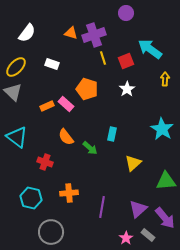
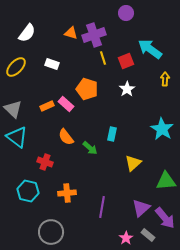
gray triangle: moved 17 px down
orange cross: moved 2 px left
cyan hexagon: moved 3 px left, 7 px up
purple triangle: moved 3 px right, 1 px up
